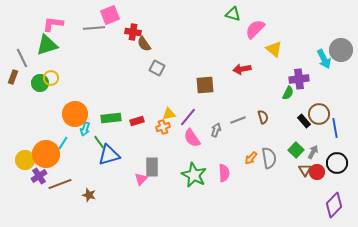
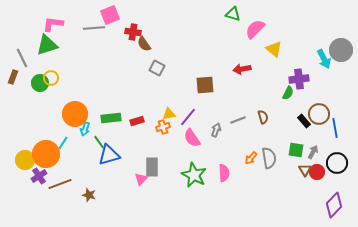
green square at (296, 150): rotated 35 degrees counterclockwise
